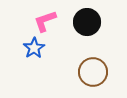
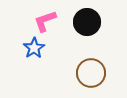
brown circle: moved 2 px left, 1 px down
